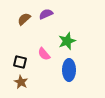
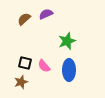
pink semicircle: moved 12 px down
black square: moved 5 px right, 1 px down
brown star: rotated 24 degrees clockwise
